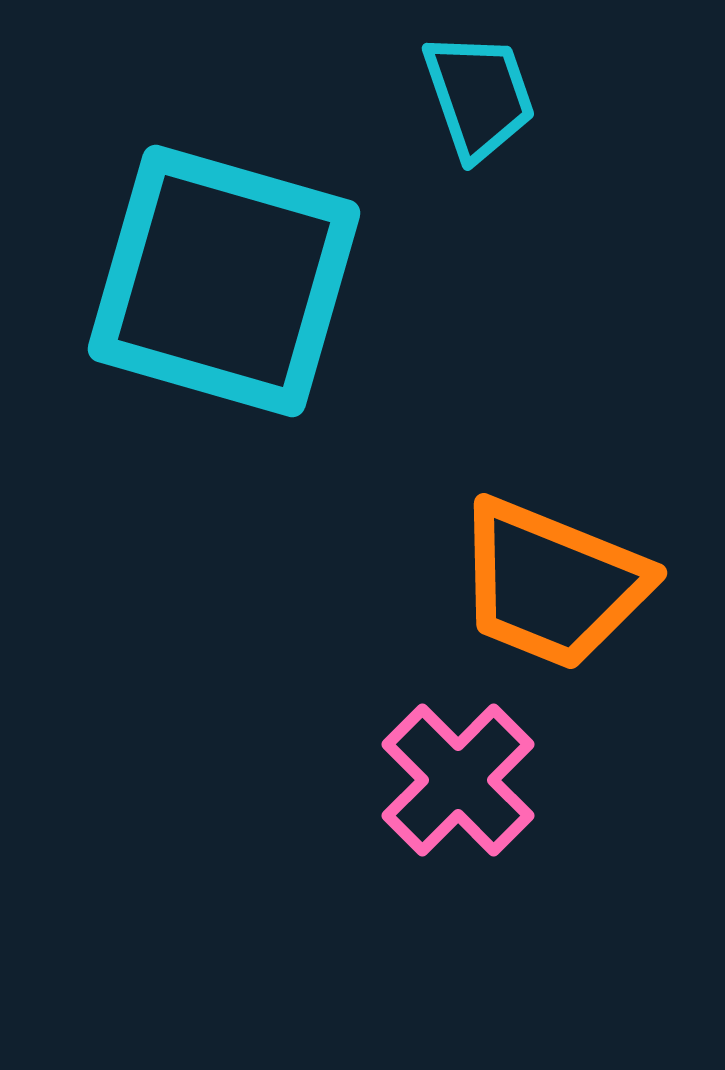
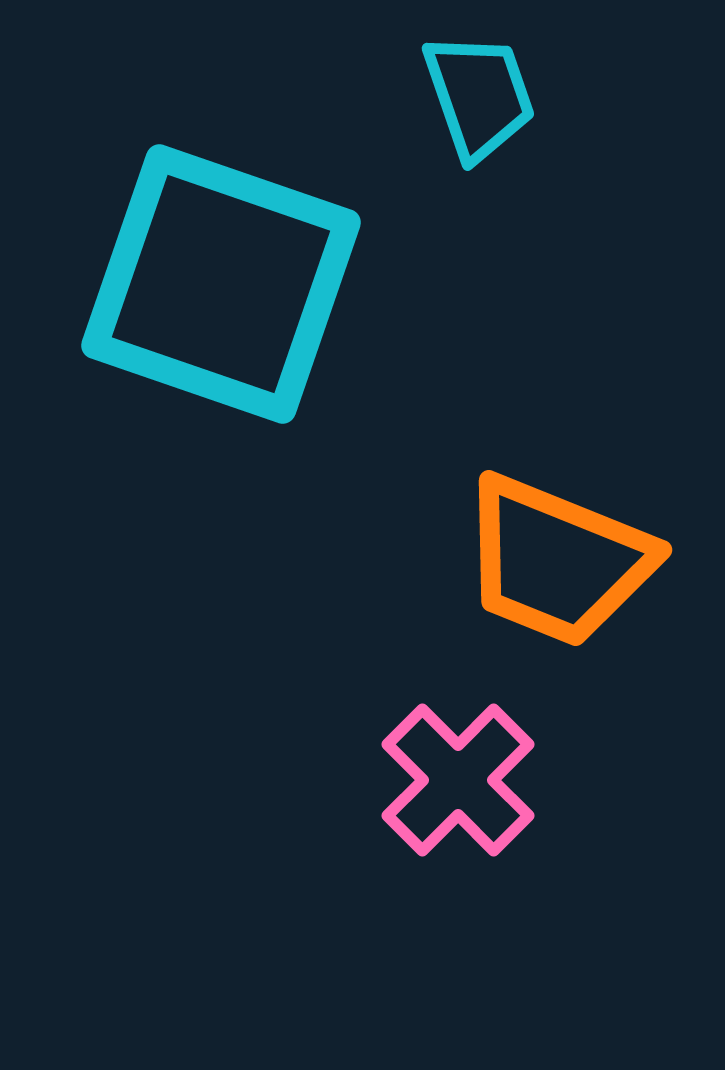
cyan square: moved 3 px left, 3 px down; rotated 3 degrees clockwise
orange trapezoid: moved 5 px right, 23 px up
